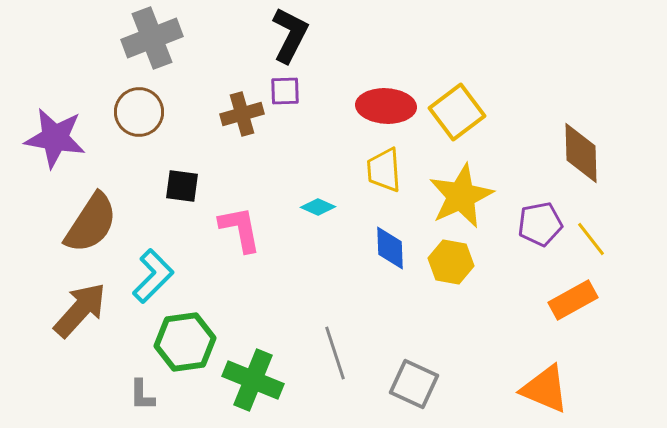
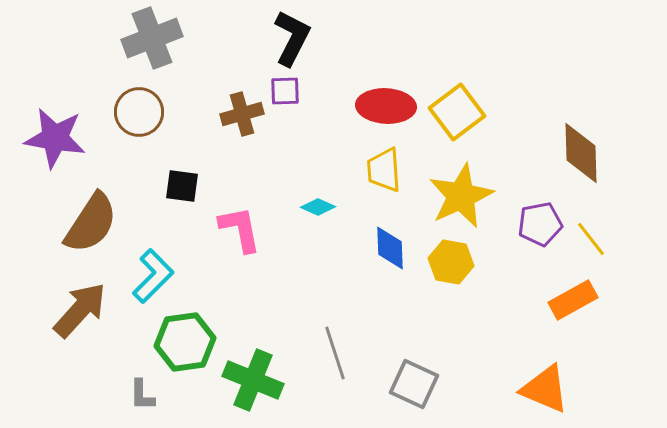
black L-shape: moved 2 px right, 3 px down
